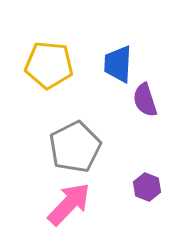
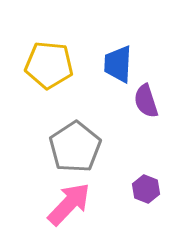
purple semicircle: moved 1 px right, 1 px down
gray pentagon: rotated 6 degrees counterclockwise
purple hexagon: moved 1 px left, 2 px down
